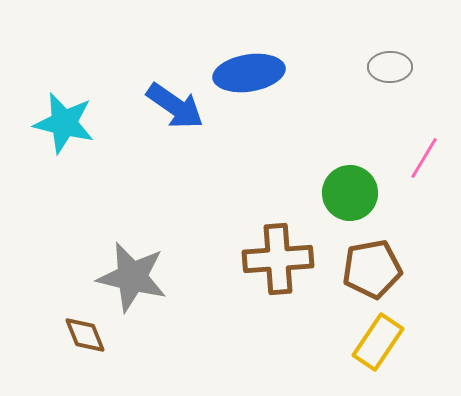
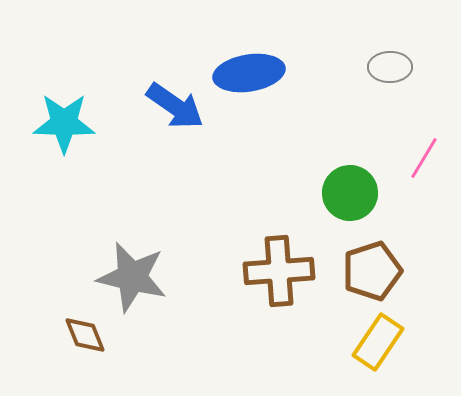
cyan star: rotated 12 degrees counterclockwise
brown cross: moved 1 px right, 12 px down
brown pentagon: moved 2 px down; rotated 8 degrees counterclockwise
